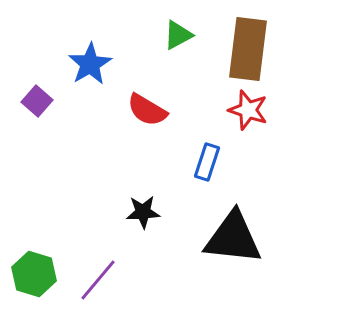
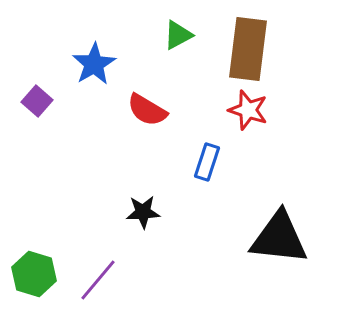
blue star: moved 4 px right
black triangle: moved 46 px right
